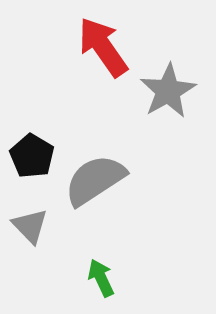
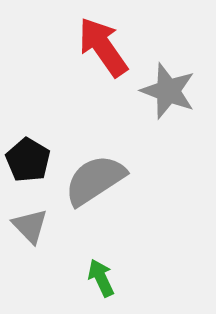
gray star: rotated 22 degrees counterclockwise
black pentagon: moved 4 px left, 4 px down
